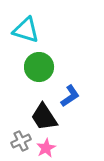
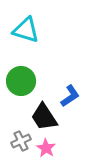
green circle: moved 18 px left, 14 px down
pink star: rotated 12 degrees counterclockwise
